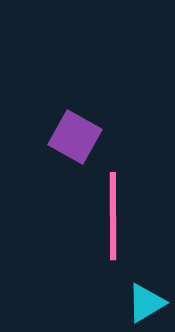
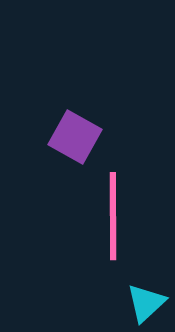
cyan triangle: rotated 12 degrees counterclockwise
